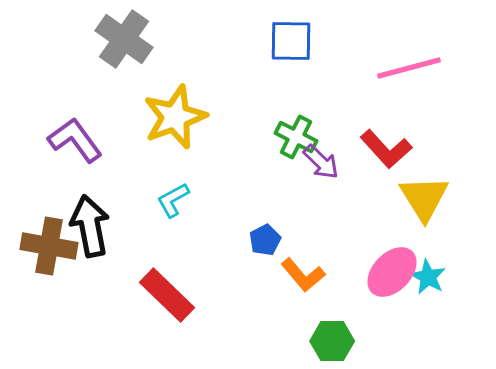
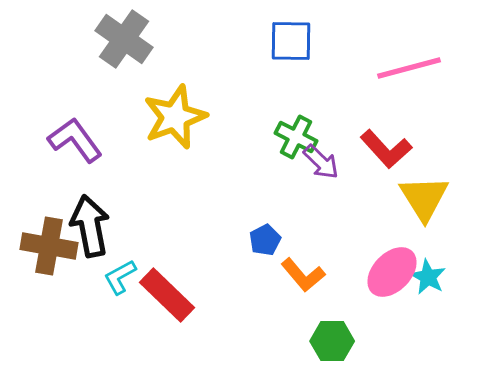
cyan L-shape: moved 53 px left, 77 px down
